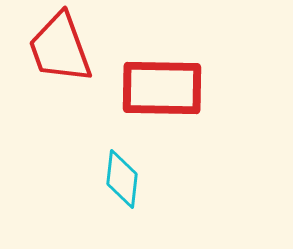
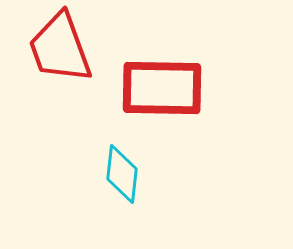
cyan diamond: moved 5 px up
